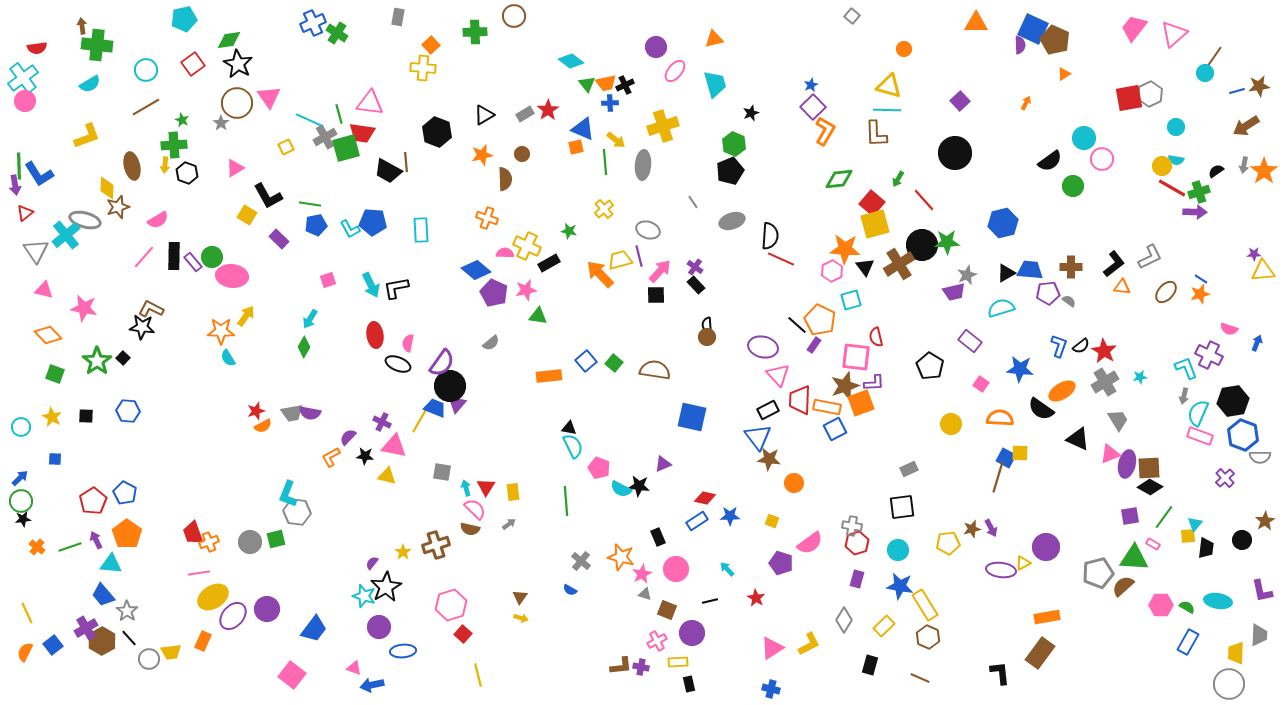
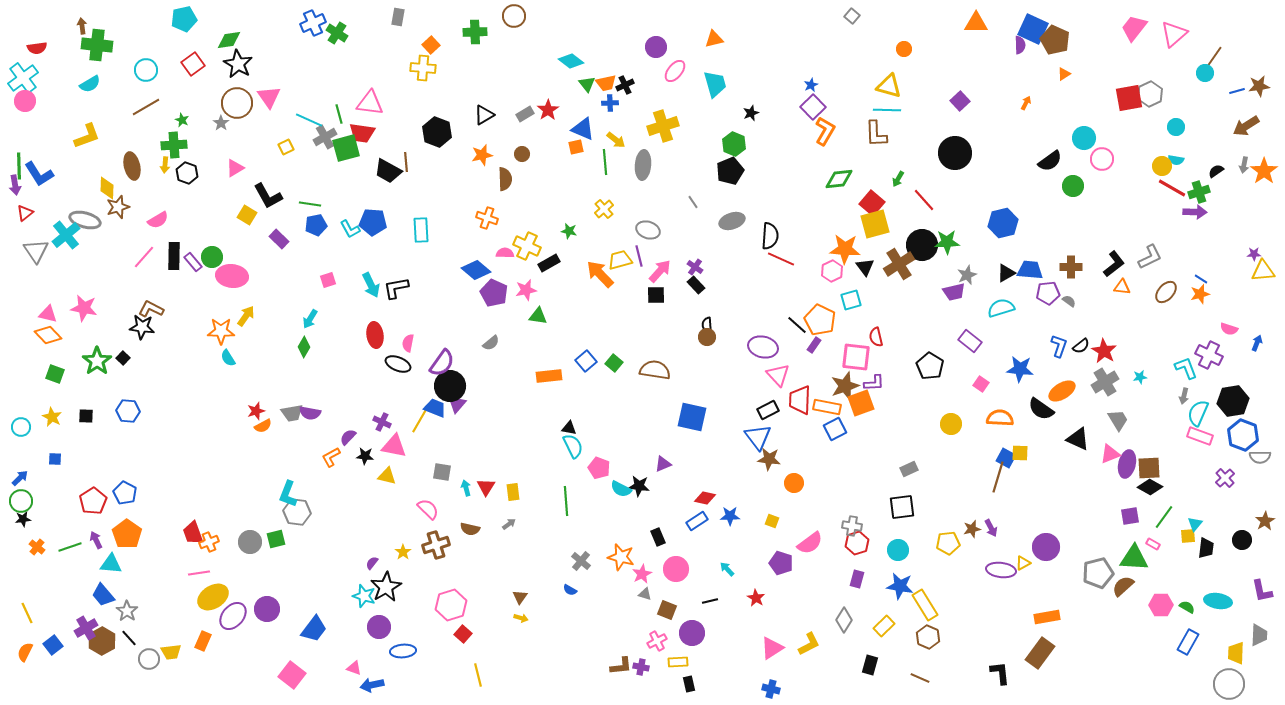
pink triangle at (44, 290): moved 4 px right, 24 px down
pink semicircle at (475, 509): moved 47 px left
